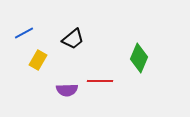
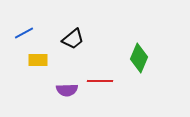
yellow rectangle: rotated 60 degrees clockwise
